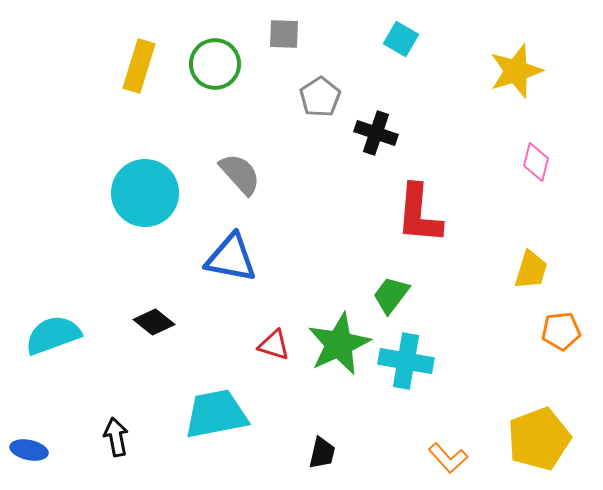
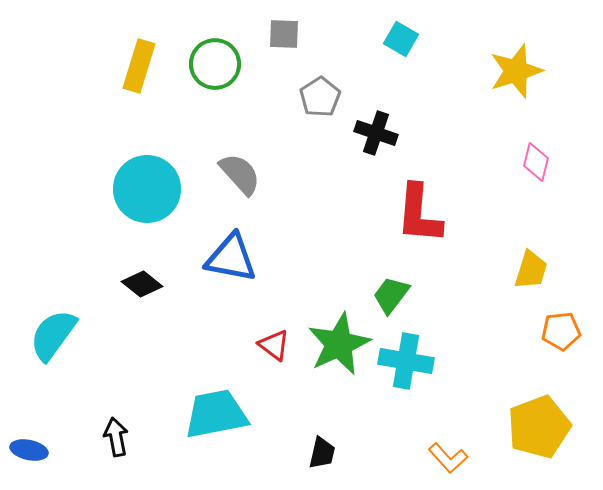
cyan circle: moved 2 px right, 4 px up
black diamond: moved 12 px left, 38 px up
cyan semicircle: rotated 34 degrees counterclockwise
red triangle: rotated 20 degrees clockwise
yellow pentagon: moved 12 px up
